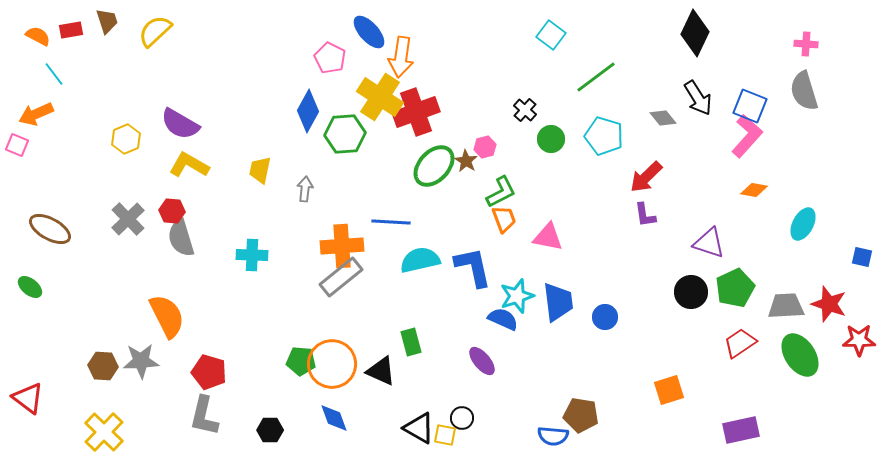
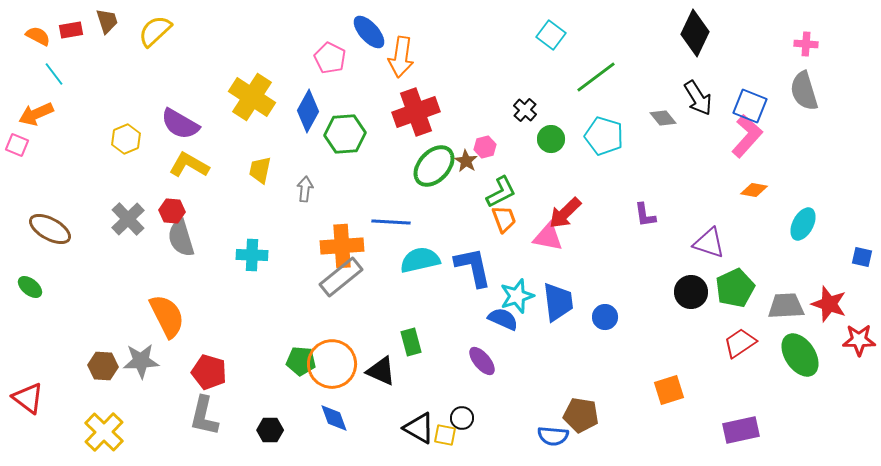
yellow cross at (380, 97): moved 128 px left
red arrow at (646, 177): moved 81 px left, 36 px down
